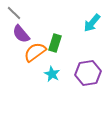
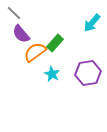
green rectangle: rotated 24 degrees clockwise
